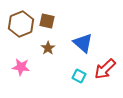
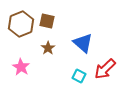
pink star: rotated 24 degrees clockwise
